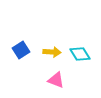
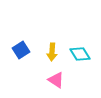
yellow arrow: rotated 90 degrees clockwise
pink triangle: rotated 12 degrees clockwise
